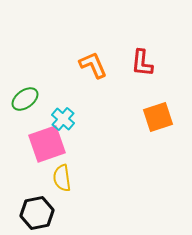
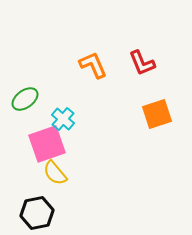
red L-shape: rotated 28 degrees counterclockwise
orange square: moved 1 px left, 3 px up
yellow semicircle: moved 7 px left, 5 px up; rotated 32 degrees counterclockwise
